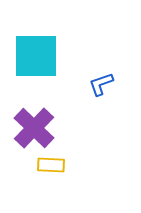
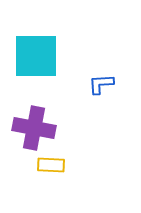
blue L-shape: rotated 16 degrees clockwise
purple cross: rotated 33 degrees counterclockwise
